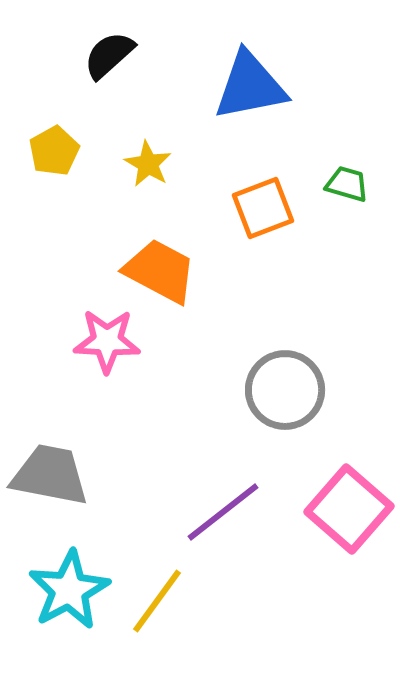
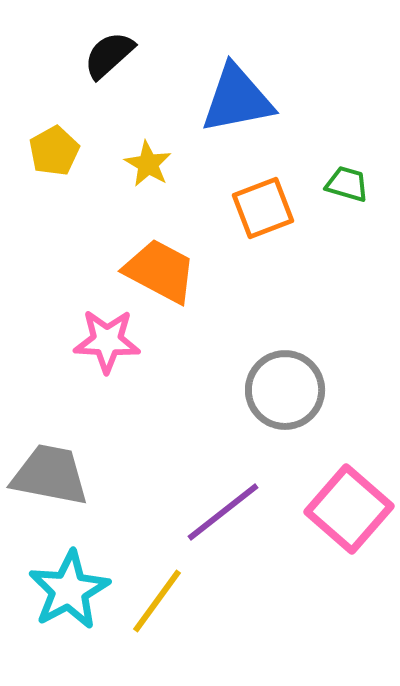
blue triangle: moved 13 px left, 13 px down
